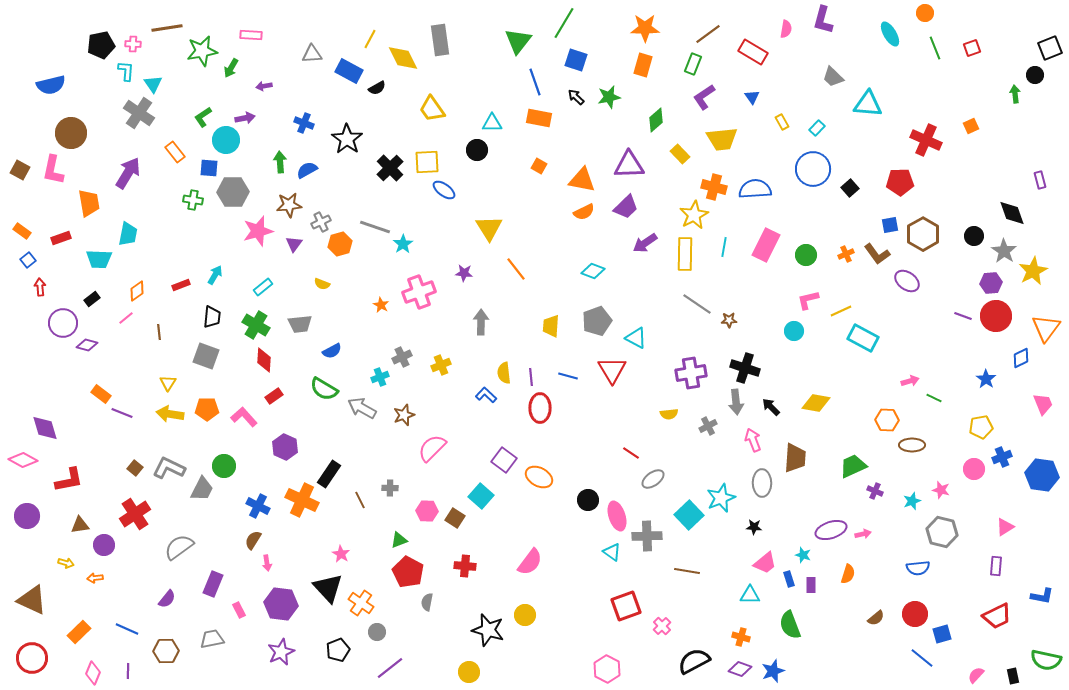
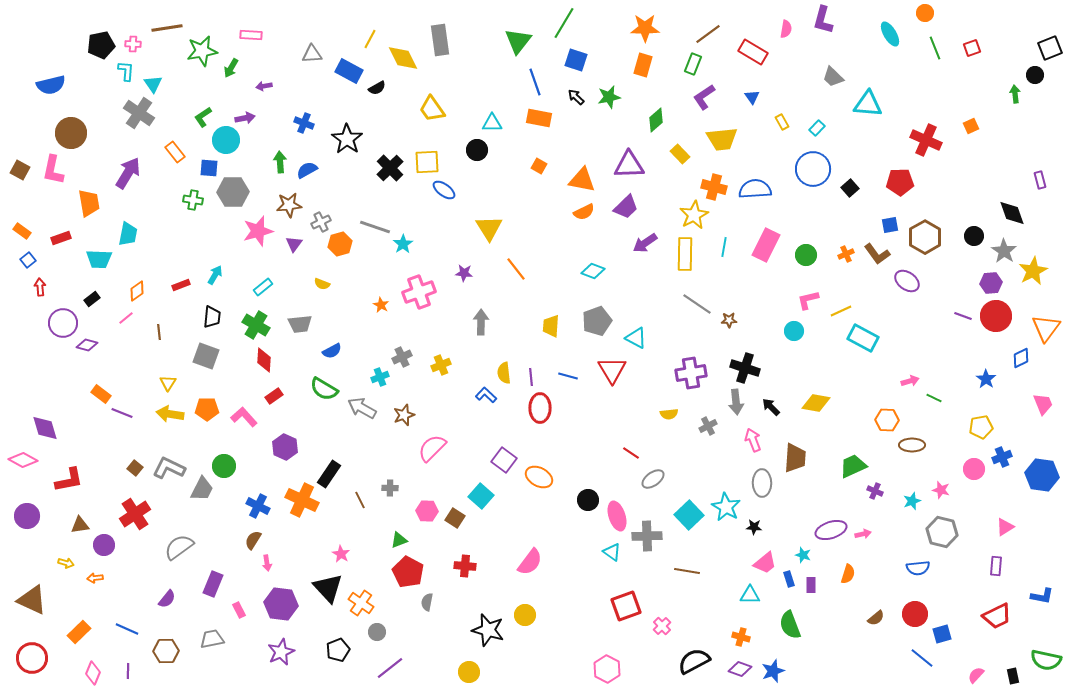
brown hexagon at (923, 234): moved 2 px right, 3 px down
cyan star at (721, 498): moved 5 px right, 9 px down; rotated 20 degrees counterclockwise
